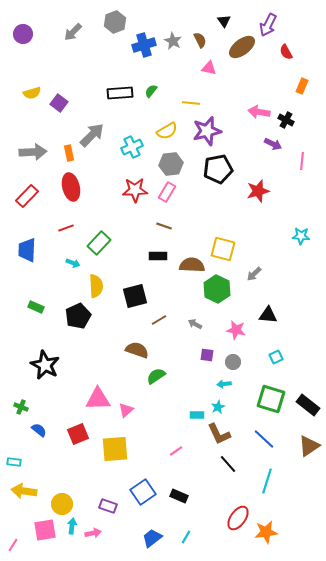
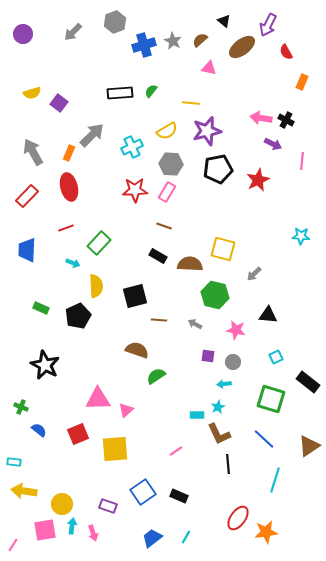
black triangle at (224, 21): rotated 16 degrees counterclockwise
brown semicircle at (200, 40): rotated 105 degrees counterclockwise
orange rectangle at (302, 86): moved 4 px up
pink arrow at (259, 112): moved 2 px right, 6 px down
gray arrow at (33, 152): rotated 116 degrees counterclockwise
orange rectangle at (69, 153): rotated 35 degrees clockwise
gray hexagon at (171, 164): rotated 10 degrees clockwise
red ellipse at (71, 187): moved 2 px left
red star at (258, 191): moved 11 px up; rotated 10 degrees counterclockwise
black rectangle at (158, 256): rotated 30 degrees clockwise
brown semicircle at (192, 265): moved 2 px left, 1 px up
green hexagon at (217, 289): moved 2 px left, 6 px down; rotated 12 degrees counterclockwise
green rectangle at (36, 307): moved 5 px right, 1 px down
brown line at (159, 320): rotated 35 degrees clockwise
purple square at (207, 355): moved 1 px right, 1 px down
black rectangle at (308, 405): moved 23 px up
black line at (228, 464): rotated 36 degrees clockwise
cyan line at (267, 481): moved 8 px right, 1 px up
pink arrow at (93, 533): rotated 84 degrees clockwise
